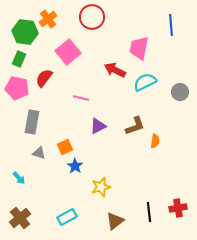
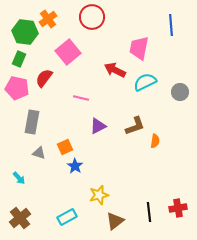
yellow star: moved 2 px left, 8 px down
